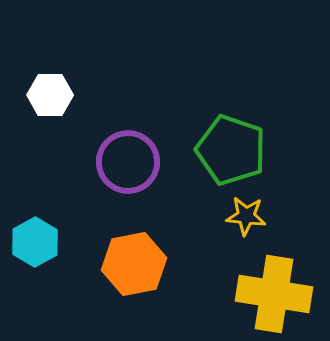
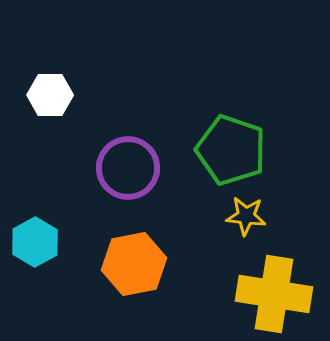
purple circle: moved 6 px down
